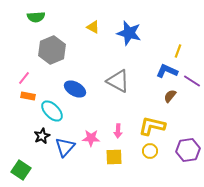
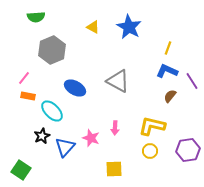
blue star: moved 6 px up; rotated 15 degrees clockwise
yellow line: moved 10 px left, 3 px up
purple line: rotated 24 degrees clockwise
blue ellipse: moved 1 px up
pink arrow: moved 3 px left, 3 px up
pink star: rotated 18 degrees clockwise
yellow square: moved 12 px down
